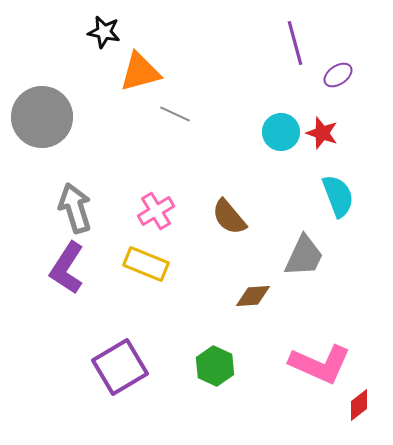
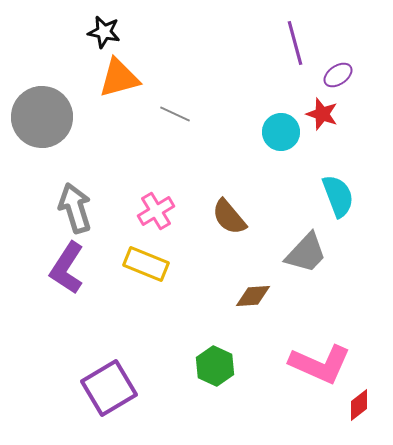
orange triangle: moved 21 px left, 6 px down
red star: moved 19 px up
gray trapezoid: moved 2 px right, 3 px up; rotated 18 degrees clockwise
purple square: moved 11 px left, 21 px down
